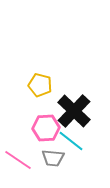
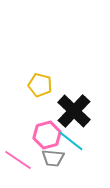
pink hexagon: moved 1 px right, 7 px down; rotated 12 degrees counterclockwise
